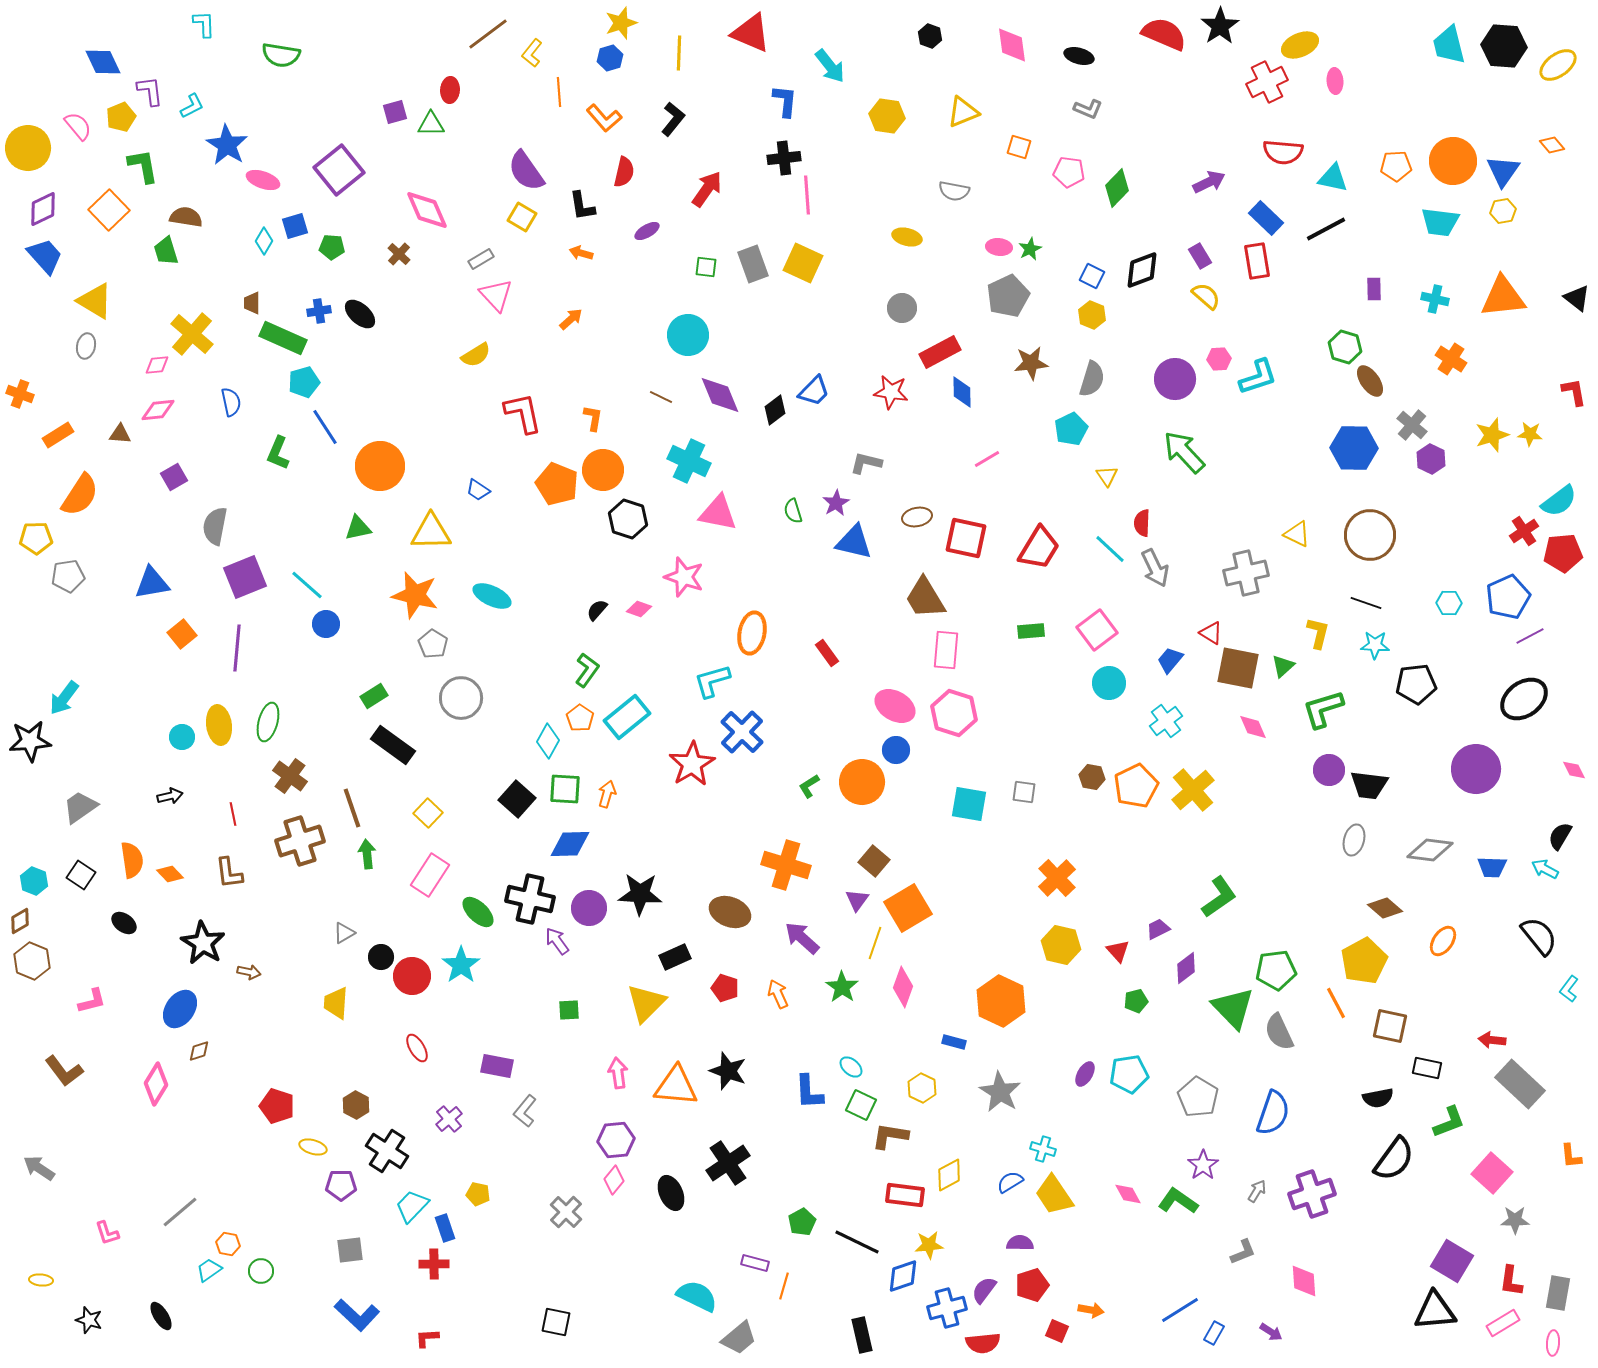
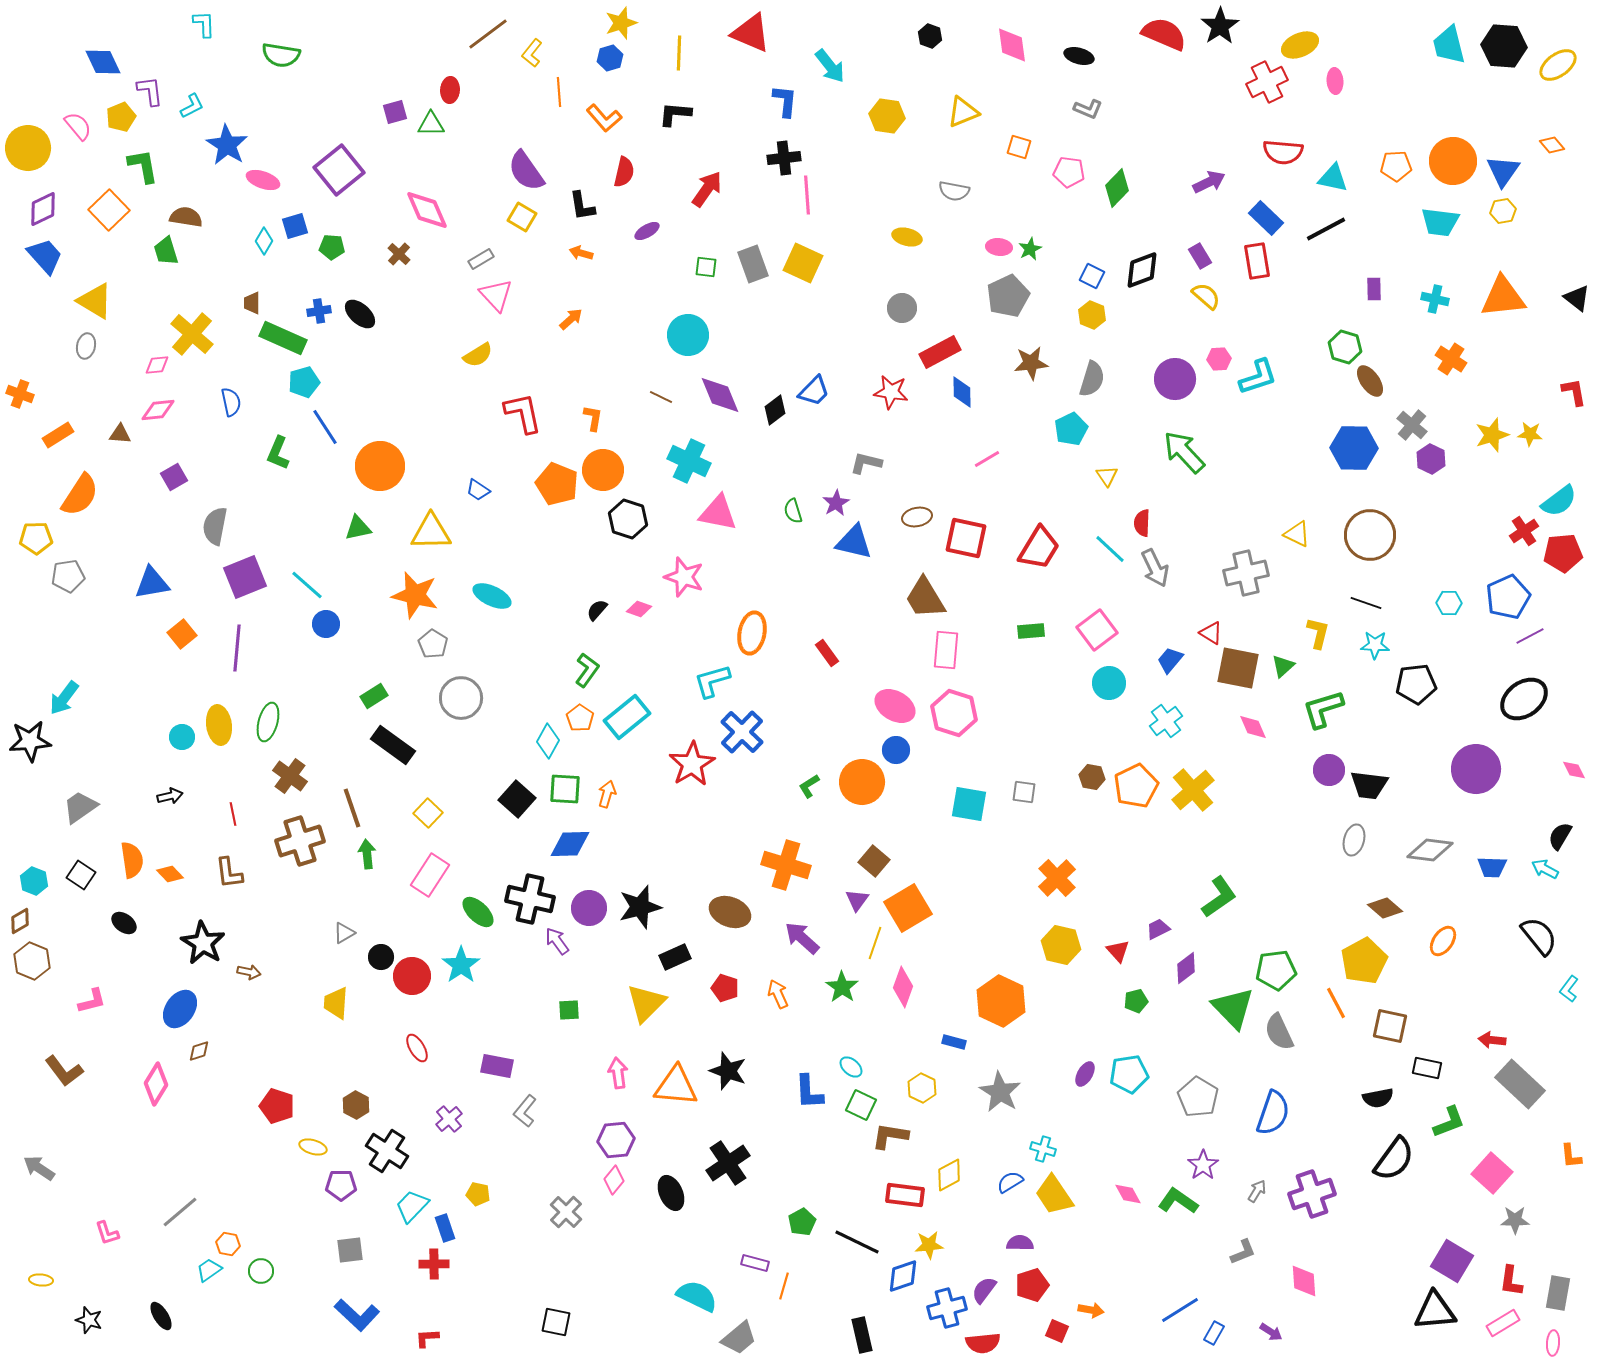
black L-shape at (673, 119): moved 2 px right, 5 px up; rotated 124 degrees counterclockwise
yellow semicircle at (476, 355): moved 2 px right
black star at (640, 894): moved 13 px down; rotated 18 degrees counterclockwise
